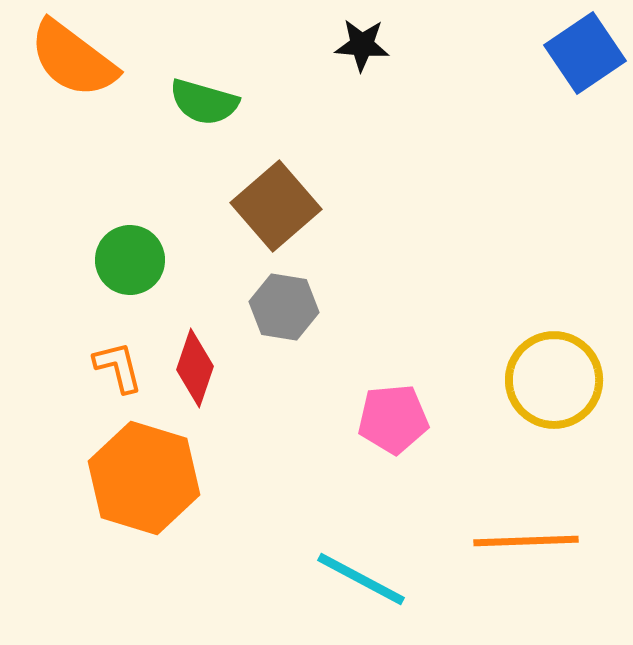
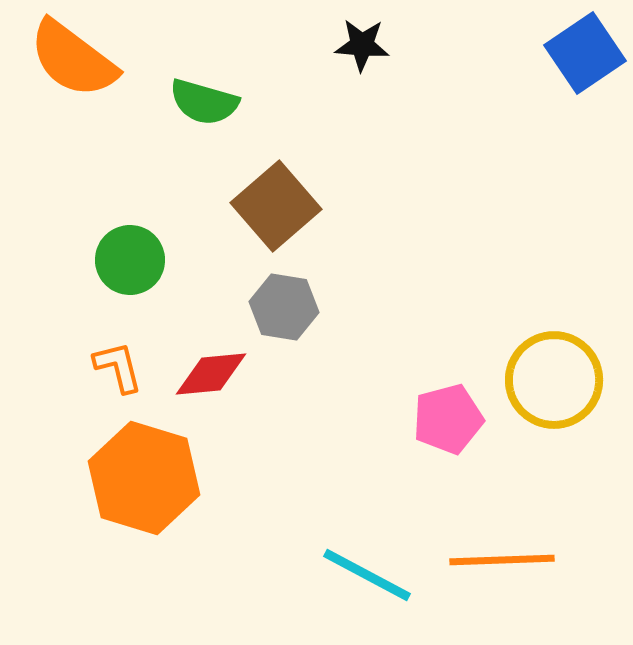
red diamond: moved 16 px right, 6 px down; rotated 66 degrees clockwise
pink pentagon: moved 55 px right; rotated 10 degrees counterclockwise
orange line: moved 24 px left, 19 px down
cyan line: moved 6 px right, 4 px up
